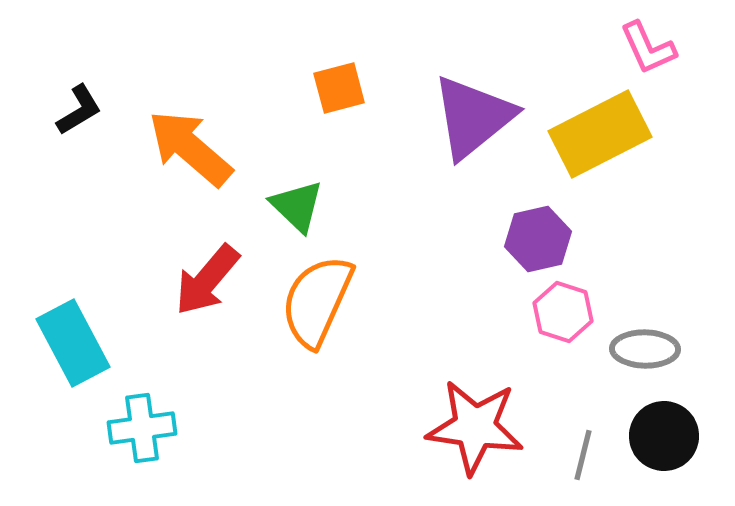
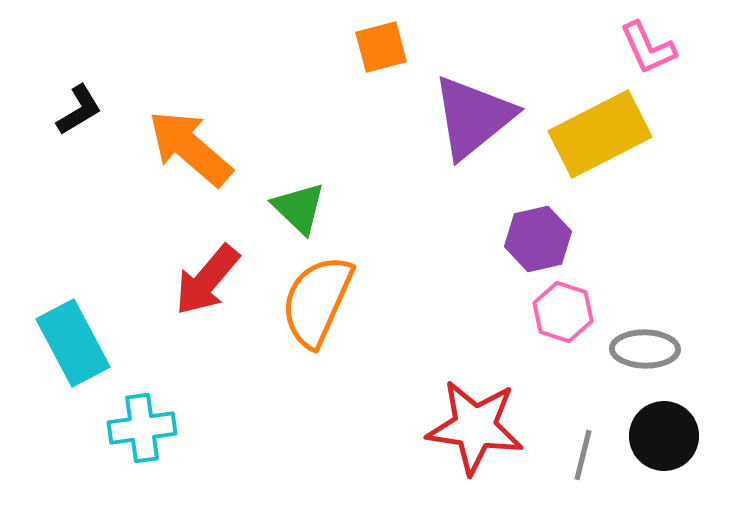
orange square: moved 42 px right, 41 px up
green triangle: moved 2 px right, 2 px down
